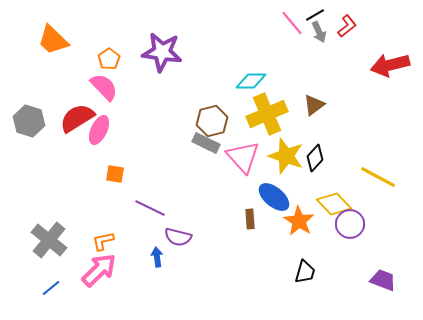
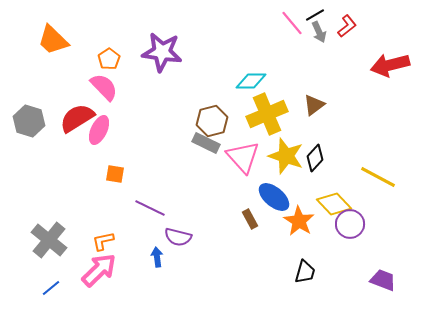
brown rectangle: rotated 24 degrees counterclockwise
